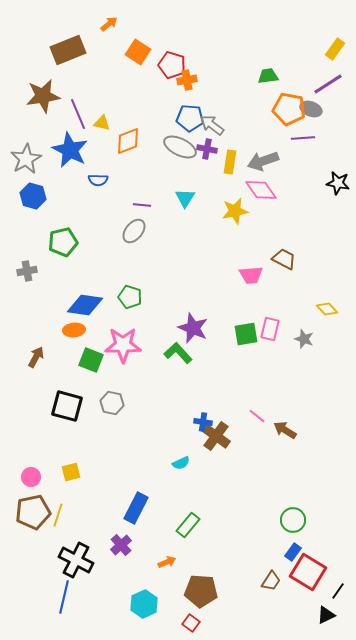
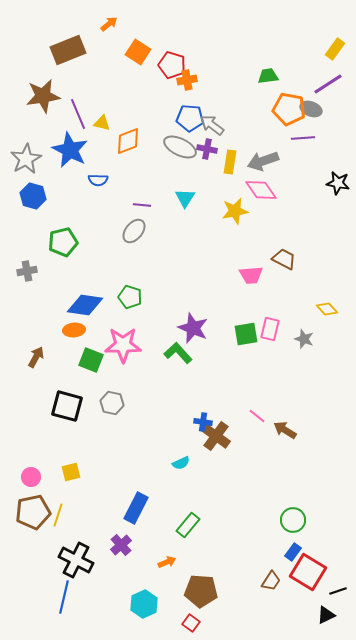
black line at (338, 591): rotated 36 degrees clockwise
